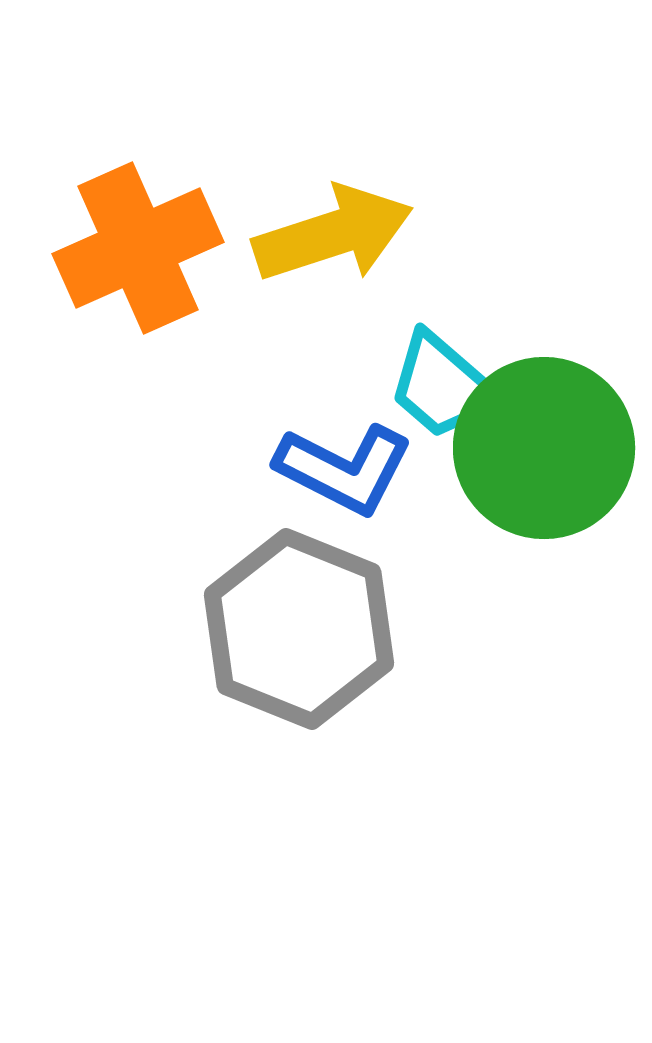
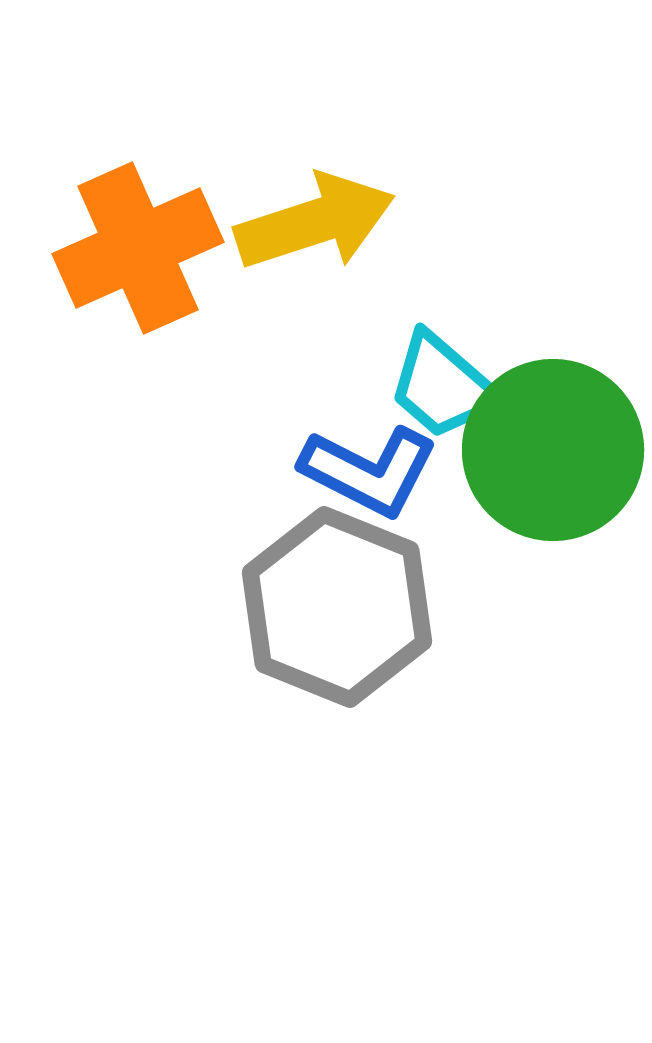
yellow arrow: moved 18 px left, 12 px up
green circle: moved 9 px right, 2 px down
blue L-shape: moved 25 px right, 2 px down
gray hexagon: moved 38 px right, 22 px up
